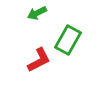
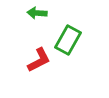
green arrow: rotated 30 degrees clockwise
